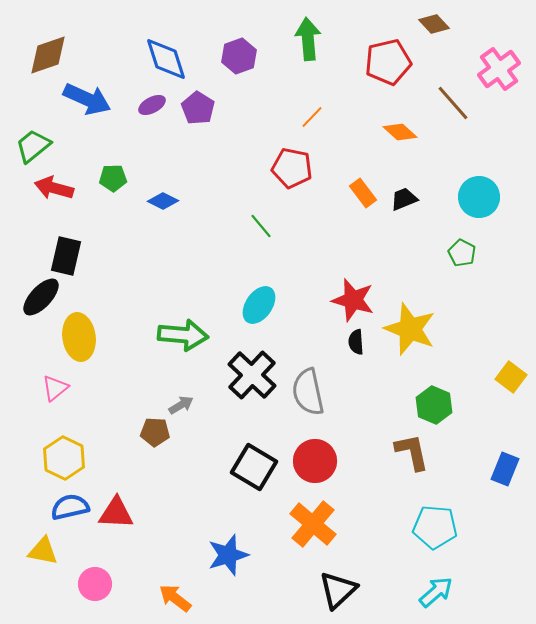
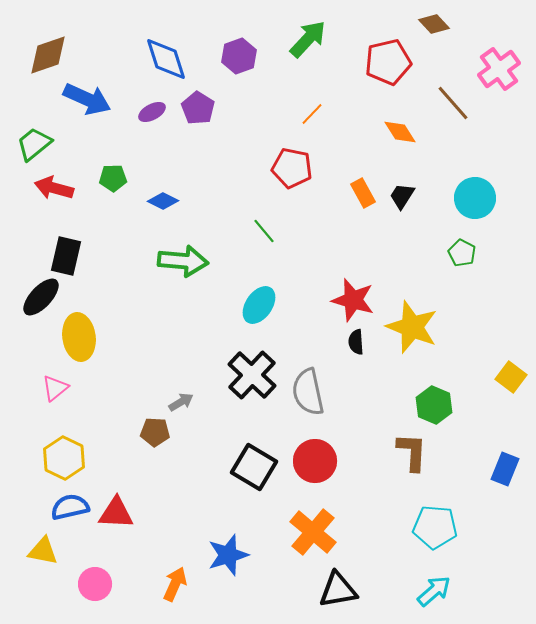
green arrow at (308, 39): rotated 48 degrees clockwise
purple ellipse at (152, 105): moved 7 px down
orange line at (312, 117): moved 3 px up
orange diamond at (400, 132): rotated 16 degrees clockwise
green trapezoid at (33, 146): moved 1 px right, 2 px up
orange rectangle at (363, 193): rotated 8 degrees clockwise
cyan circle at (479, 197): moved 4 px left, 1 px down
black trapezoid at (404, 199): moved 2 px left, 3 px up; rotated 36 degrees counterclockwise
green line at (261, 226): moved 3 px right, 5 px down
yellow star at (410, 329): moved 2 px right, 2 px up
green arrow at (183, 335): moved 74 px up
gray arrow at (181, 405): moved 3 px up
brown L-shape at (412, 452): rotated 15 degrees clockwise
orange cross at (313, 524): moved 8 px down
black triangle at (338, 590): rotated 33 degrees clockwise
cyan arrow at (436, 592): moved 2 px left, 1 px up
orange arrow at (175, 598): moved 14 px up; rotated 76 degrees clockwise
